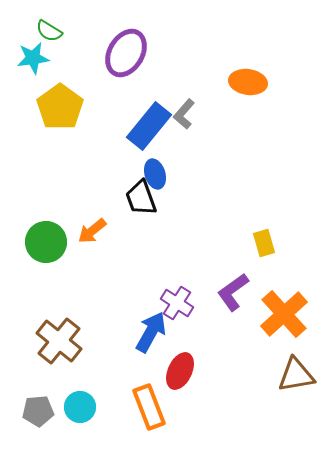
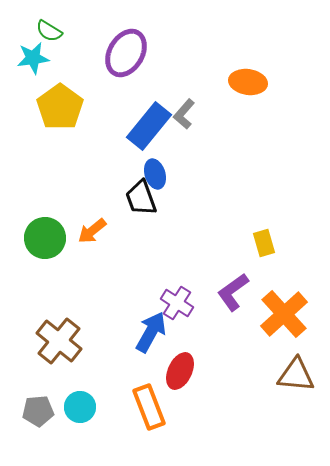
green circle: moved 1 px left, 4 px up
brown triangle: rotated 15 degrees clockwise
